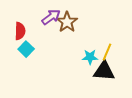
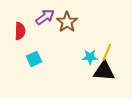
purple arrow: moved 6 px left
cyan square: moved 8 px right, 10 px down; rotated 21 degrees clockwise
